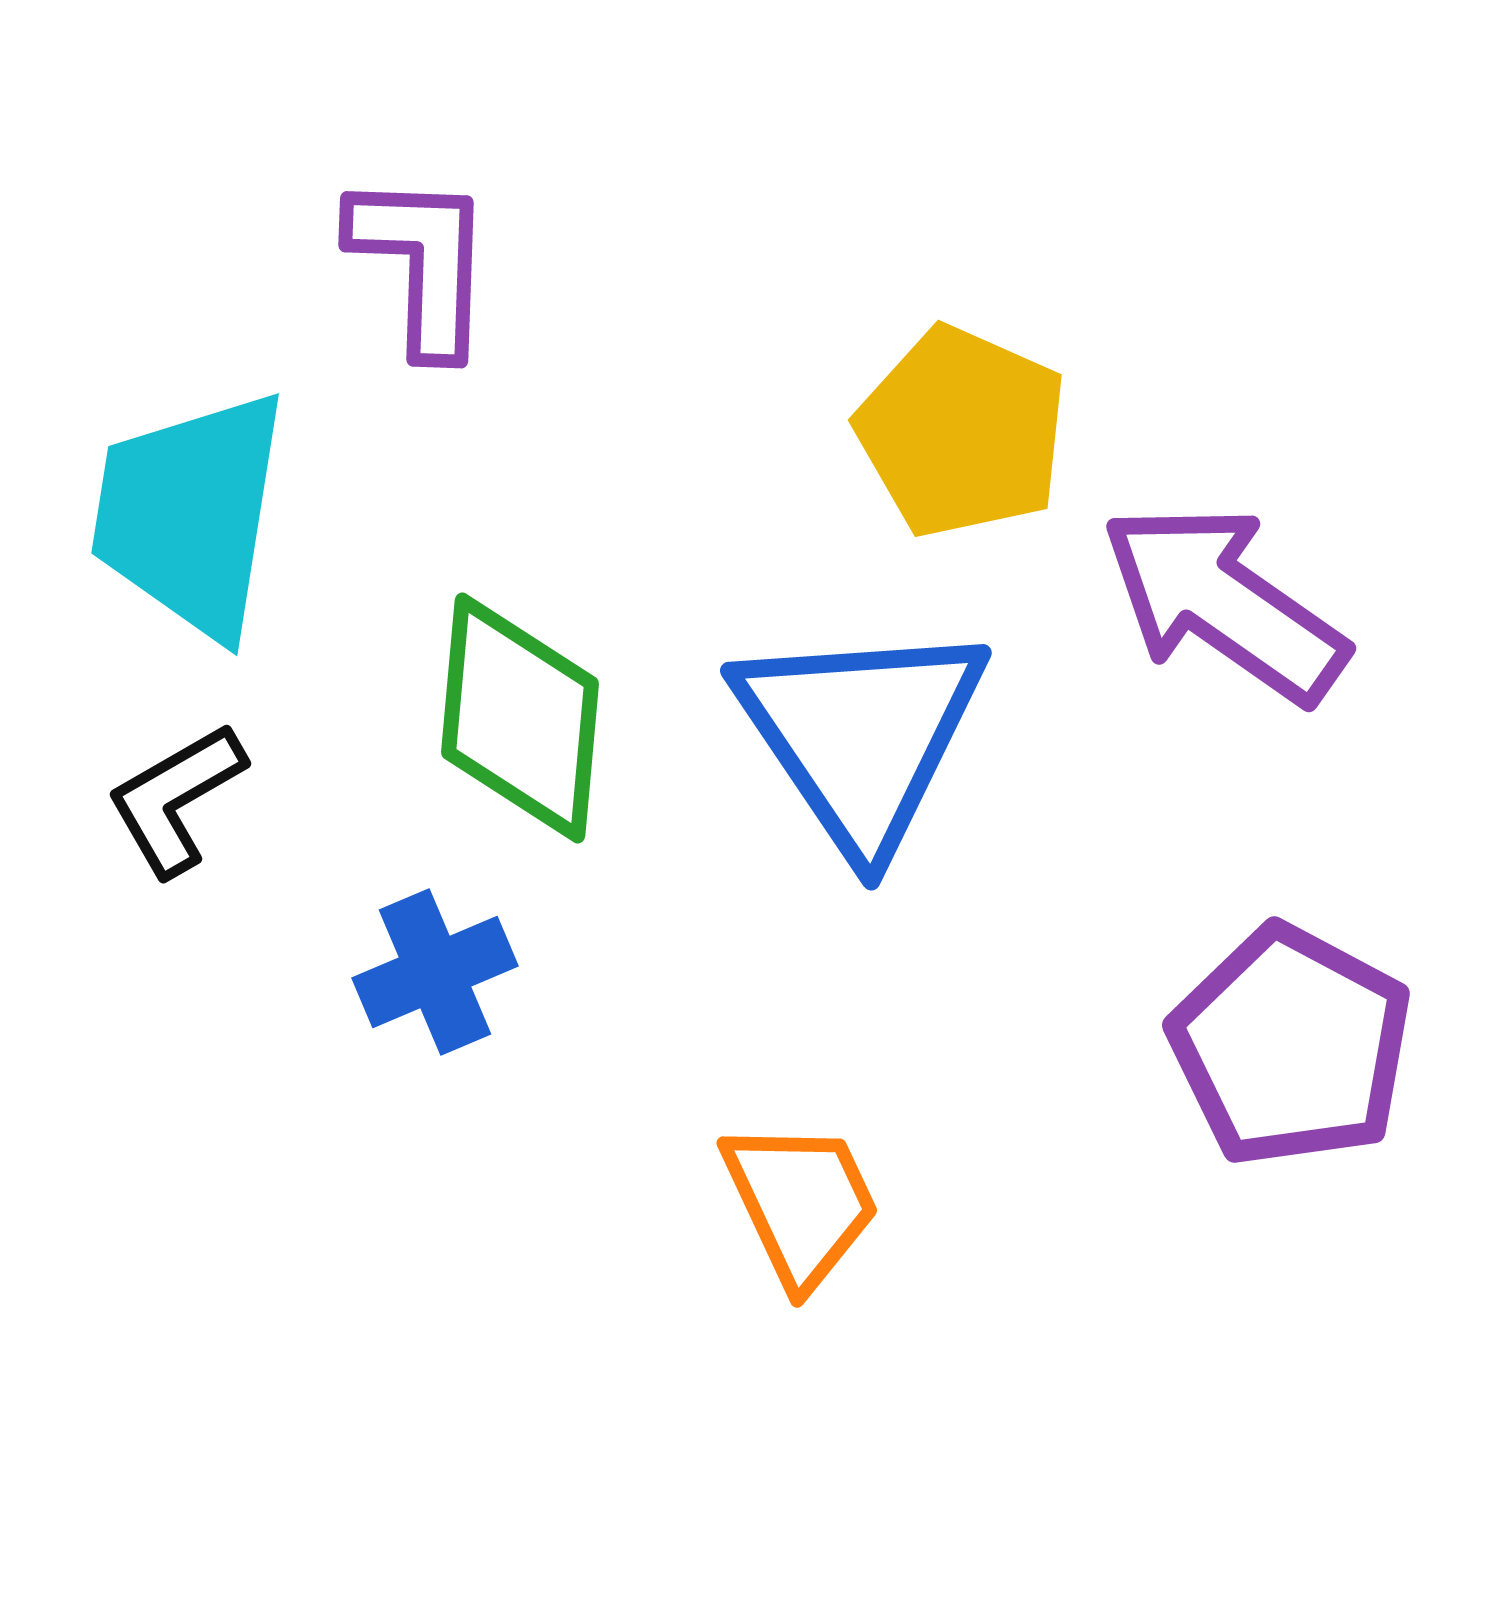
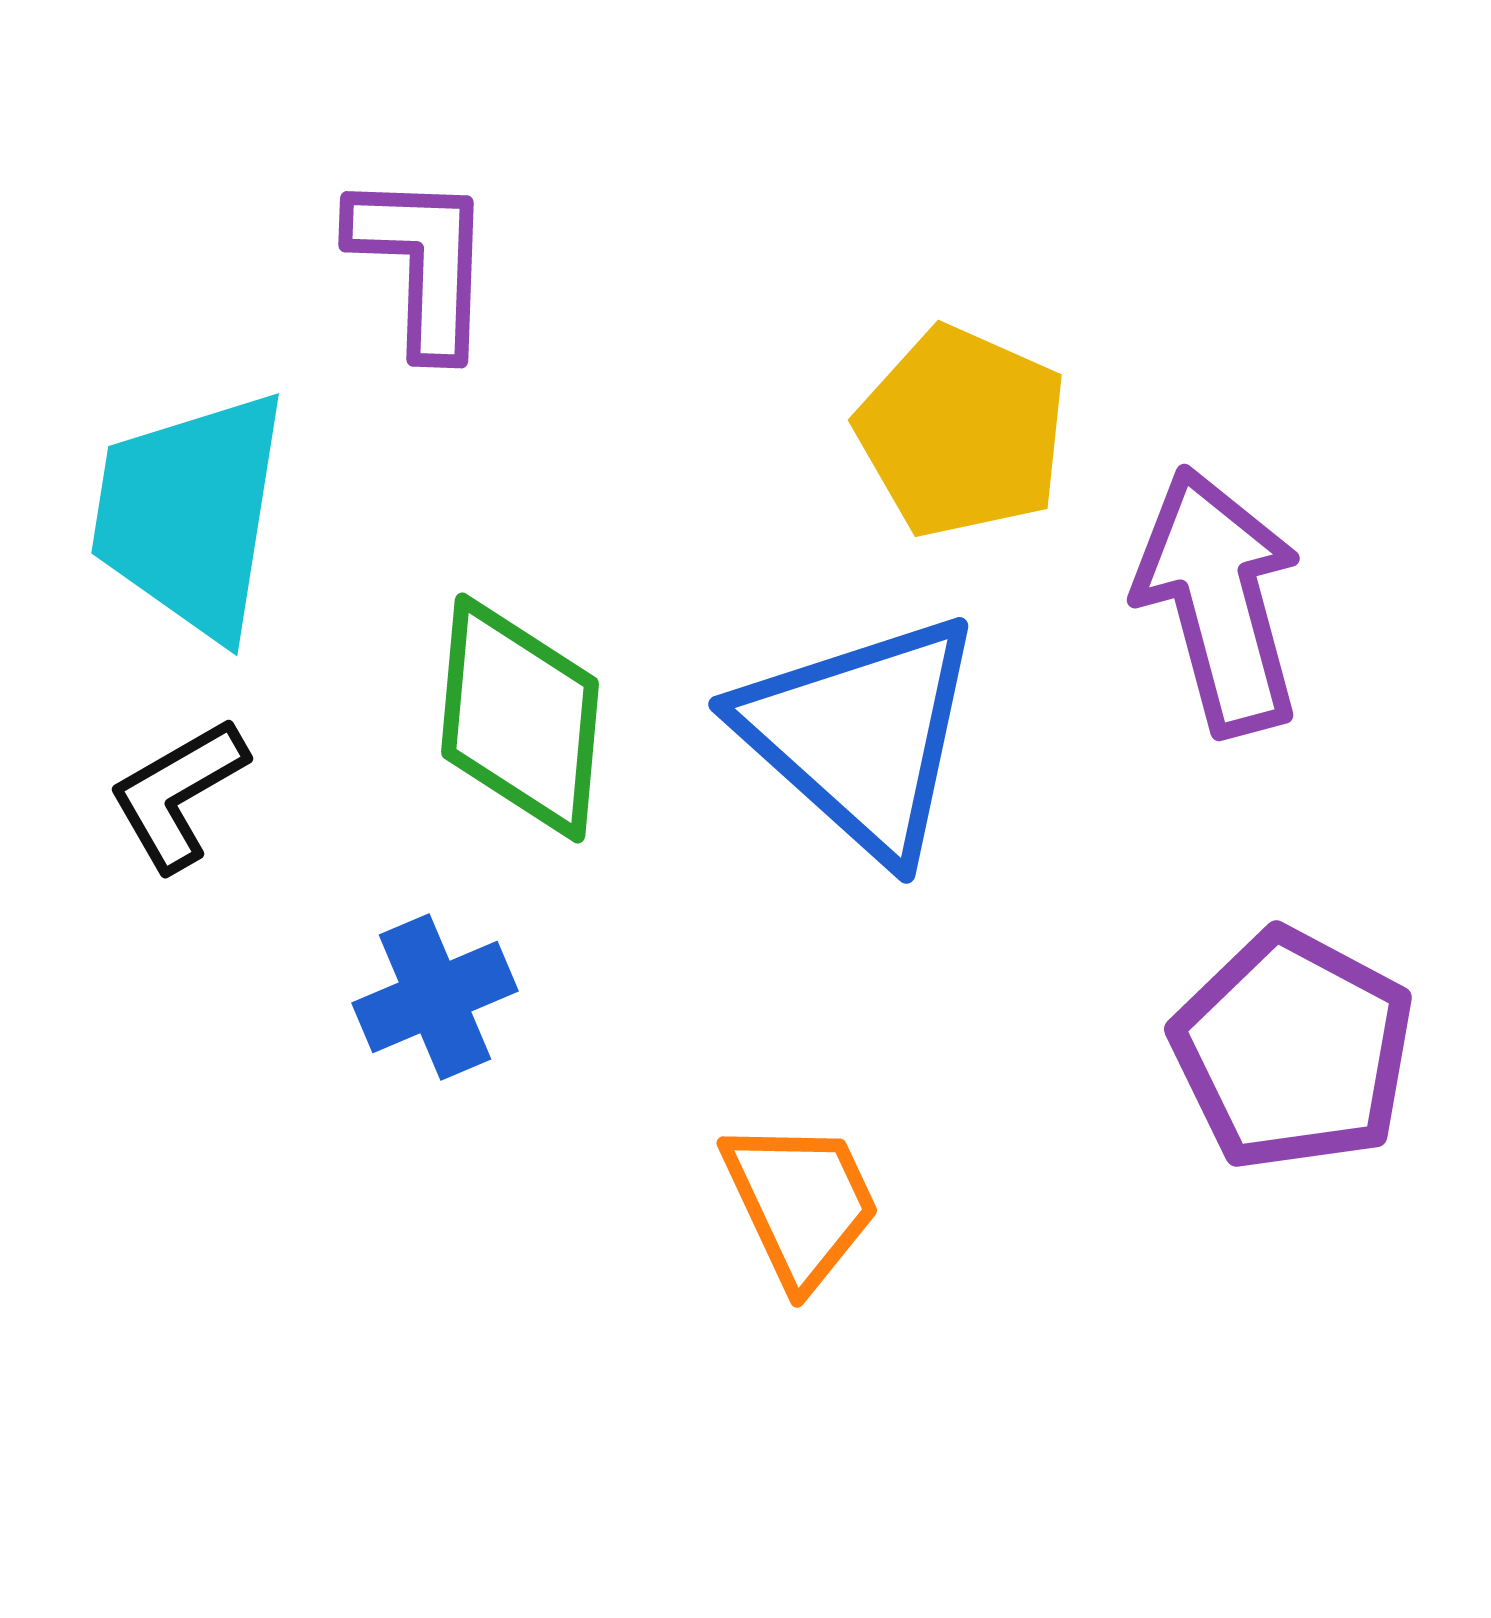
purple arrow: moved 5 px left, 2 px up; rotated 40 degrees clockwise
blue triangle: rotated 14 degrees counterclockwise
black L-shape: moved 2 px right, 5 px up
blue cross: moved 25 px down
purple pentagon: moved 2 px right, 4 px down
